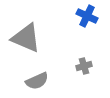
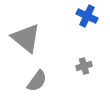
gray triangle: rotated 16 degrees clockwise
gray semicircle: rotated 30 degrees counterclockwise
